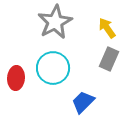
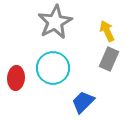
yellow arrow: moved 3 px down; rotated 10 degrees clockwise
